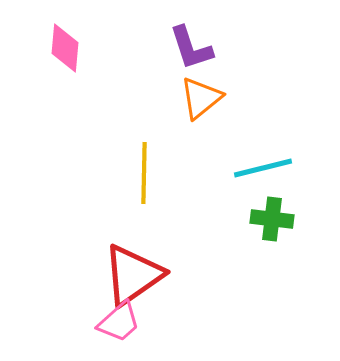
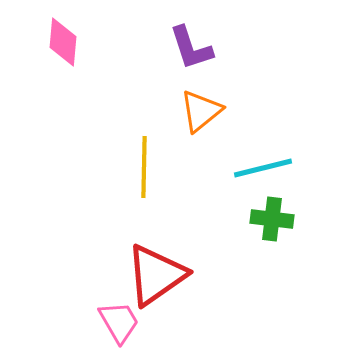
pink diamond: moved 2 px left, 6 px up
orange triangle: moved 13 px down
yellow line: moved 6 px up
red triangle: moved 23 px right
pink trapezoid: rotated 78 degrees counterclockwise
